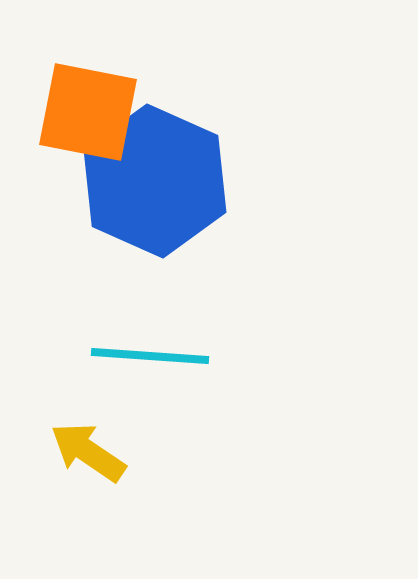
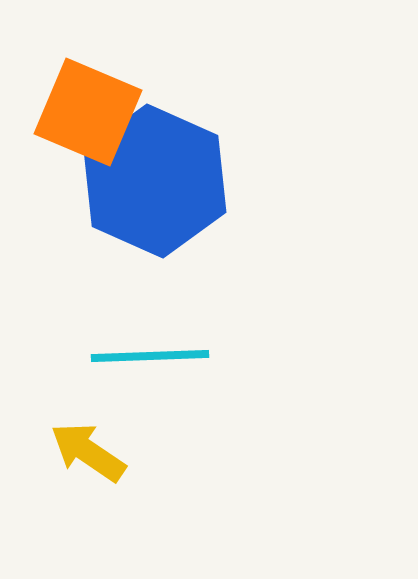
orange square: rotated 12 degrees clockwise
cyan line: rotated 6 degrees counterclockwise
